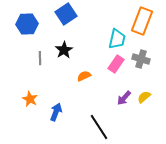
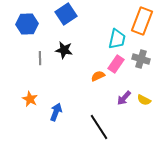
black star: rotated 30 degrees counterclockwise
orange semicircle: moved 14 px right
yellow semicircle: moved 3 px down; rotated 112 degrees counterclockwise
